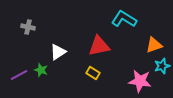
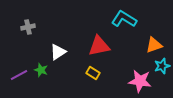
gray cross: rotated 24 degrees counterclockwise
